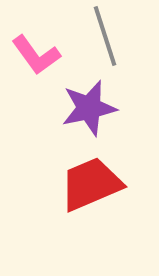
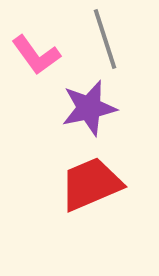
gray line: moved 3 px down
